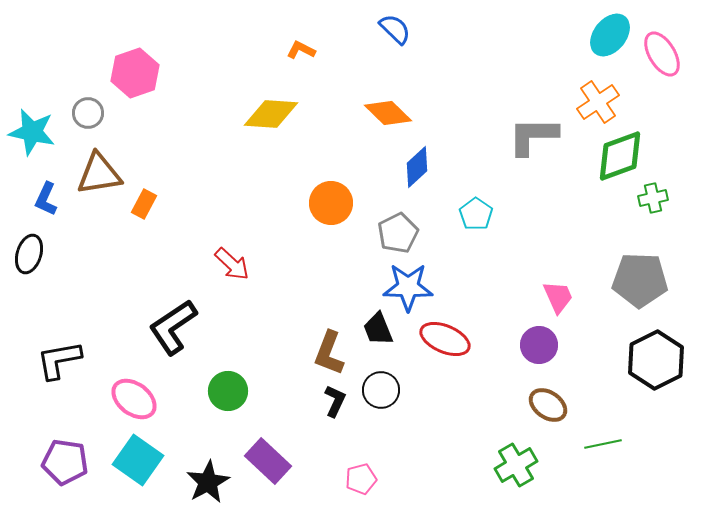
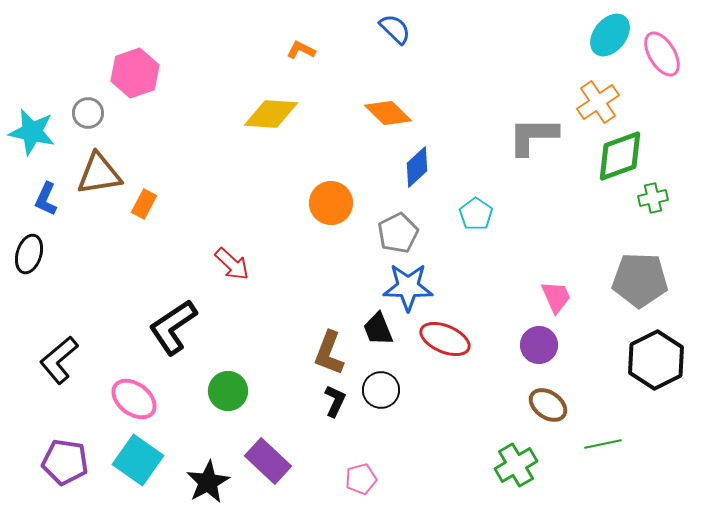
pink trapezoid at (558, 297): moved 2 px left
black L-shape at (59, 360): rotated 30 degrees counterclockwise
